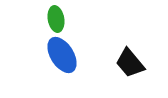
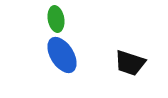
black trapezoid: rotated 32 degrees counterclockwise
